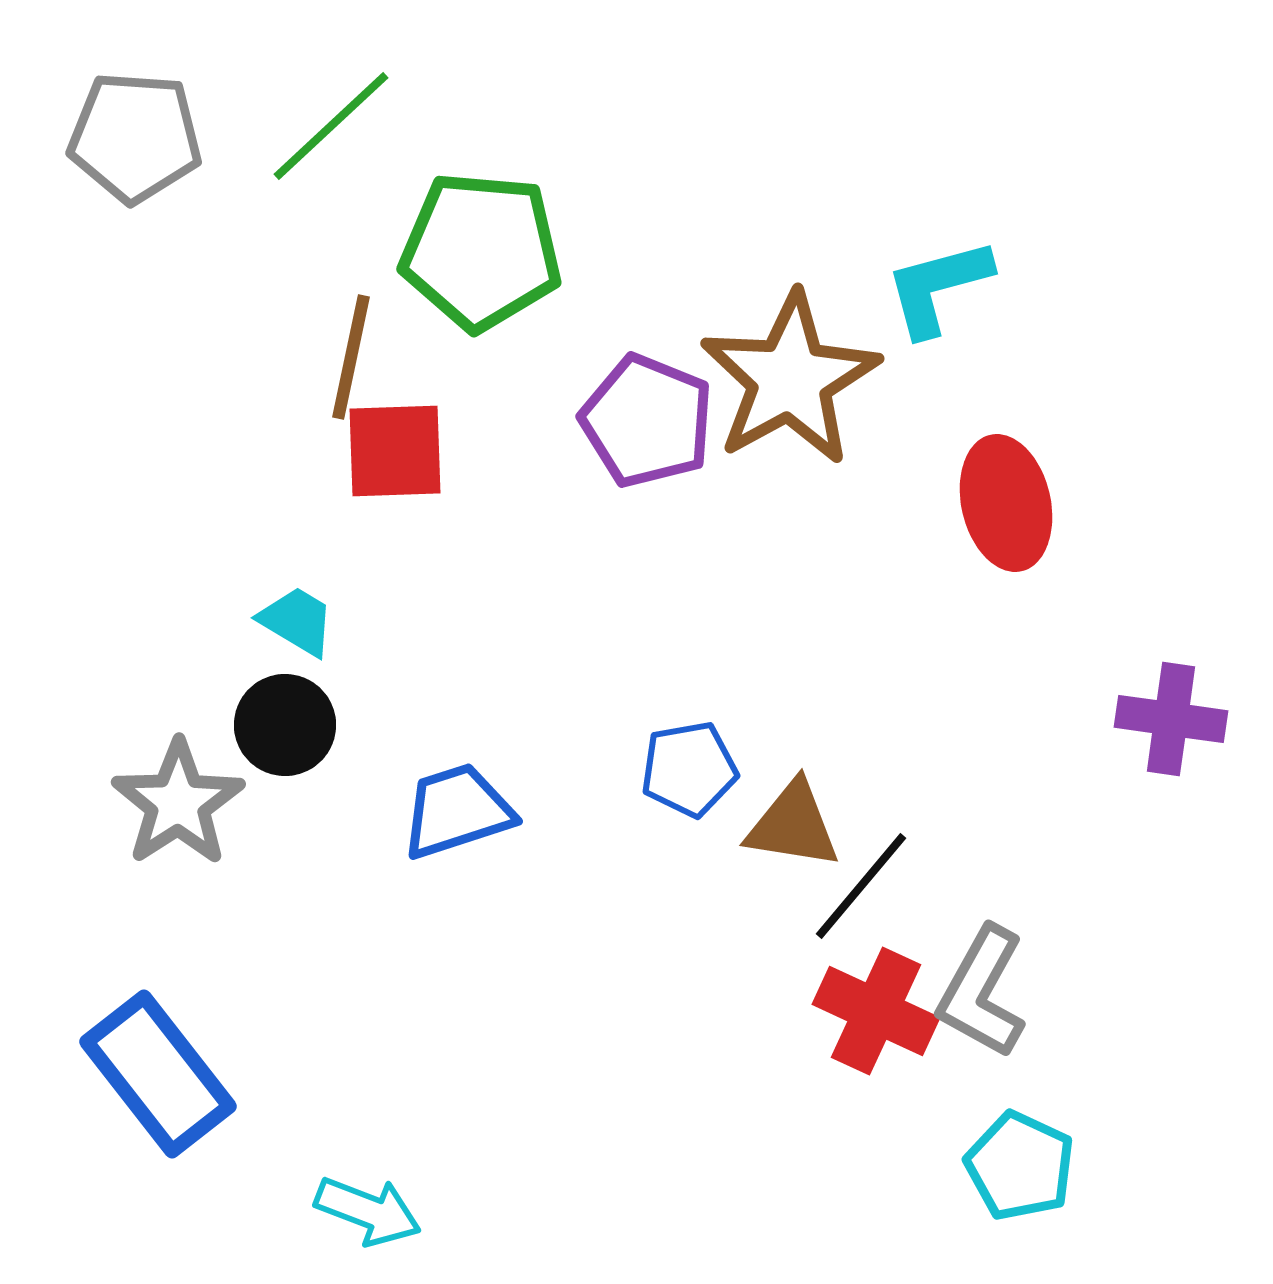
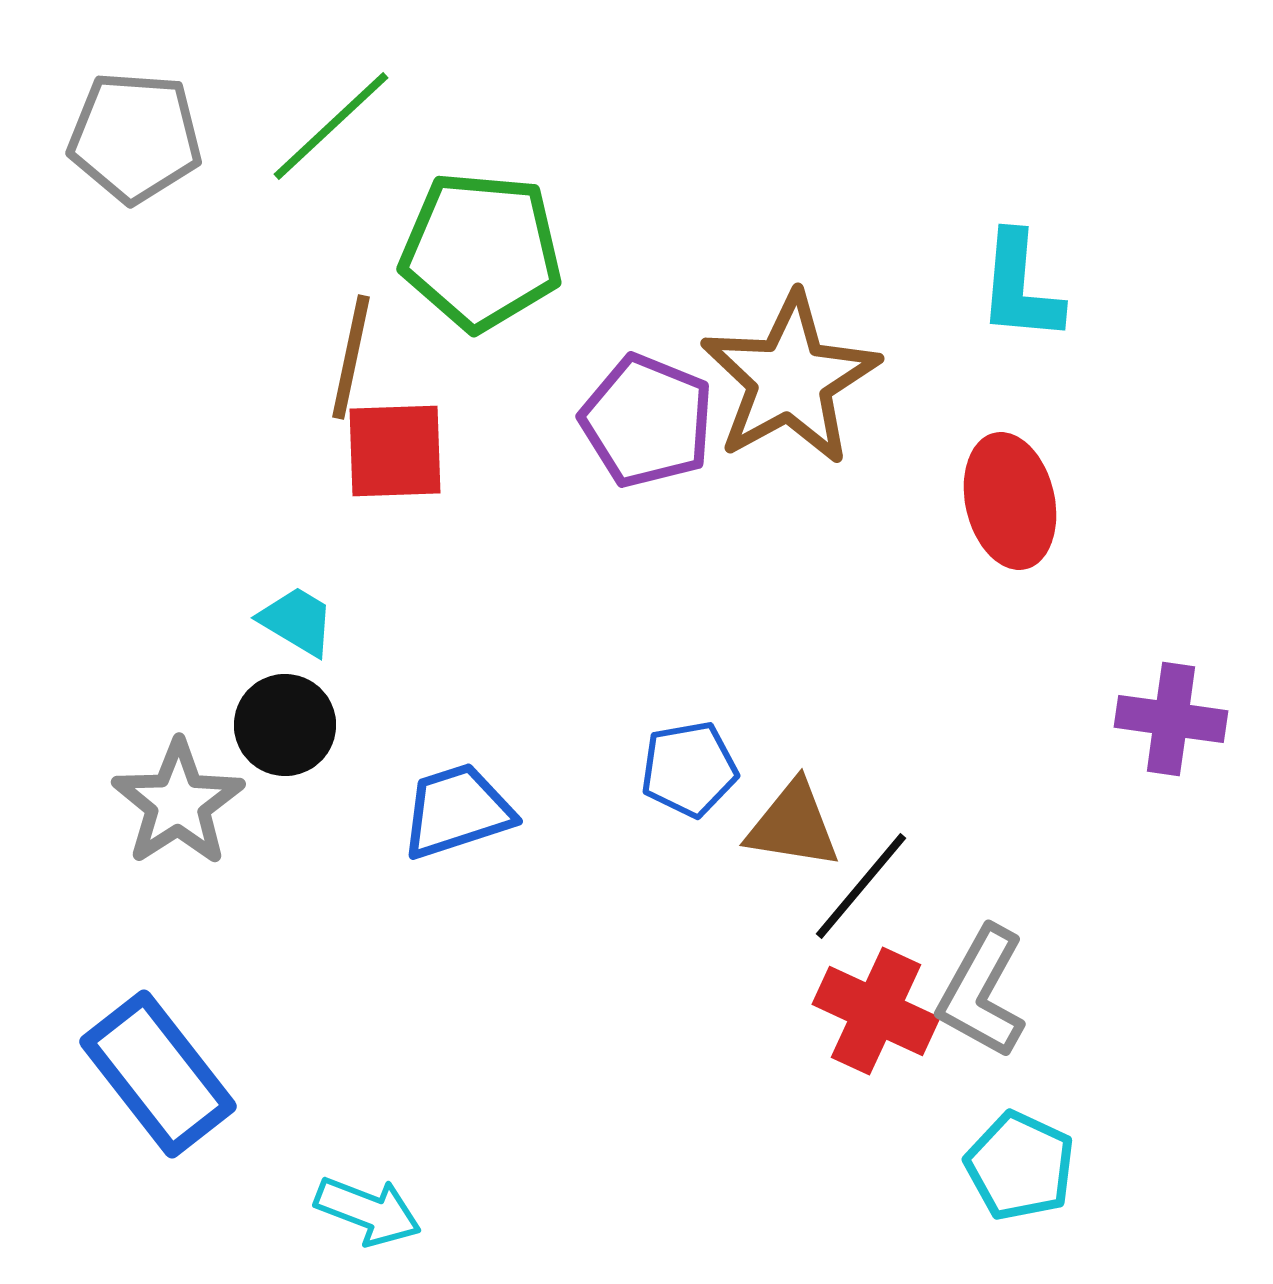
cyan L-shape: moved 82 px right; rotated 70 degrees counterclockwise
red ellipse: moved 4 px right, 2 px up
